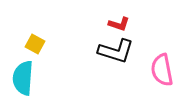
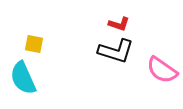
yellow square: moved 1 px left; rotated 18 degrees counterclockwise
pink semicircle: rotated 44 degrees counterclockwise
cyan semicircle: rotated 28 degrees counterclockwise
